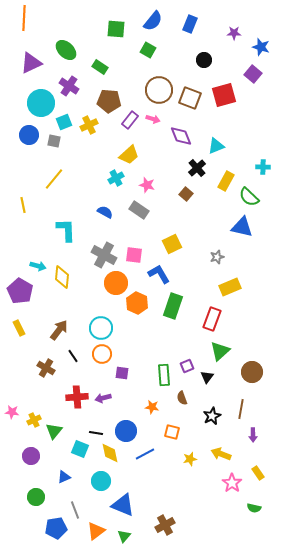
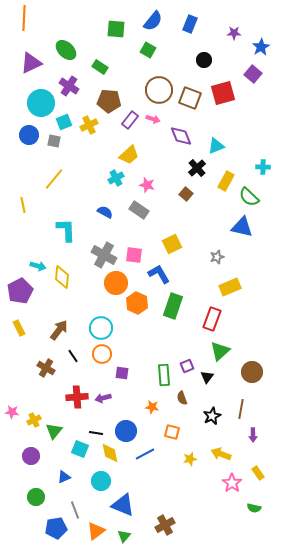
blue star at (261, 47): rotated 24 degrees clockwise
red square at (224, 95): moved 1 px left, 2 px up
purple pentagon at (20, 291): rotated 15 degrees clockwise
